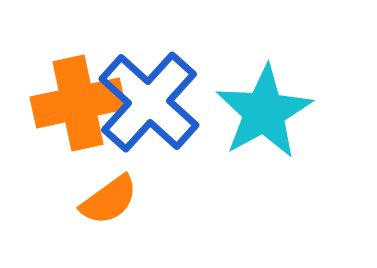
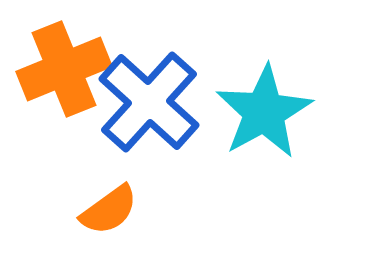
orange cross: moved 14 px left, 34 px up; rotated 10 degrees counterclockwise
orange semicircle: moved 10 px down
